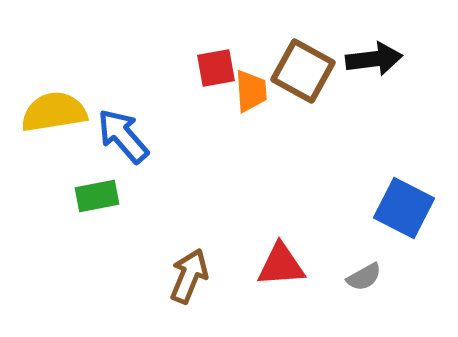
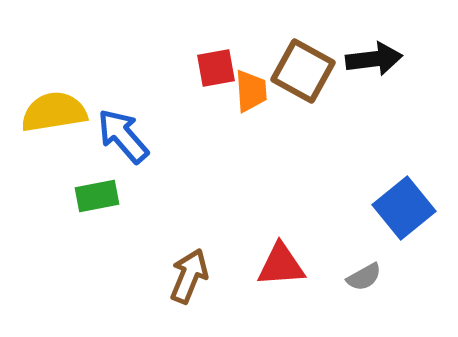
blue square: rotated 24 degrees clockwise
